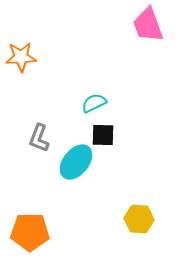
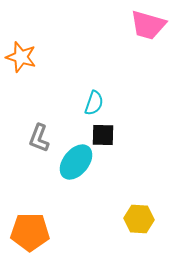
pink trapezoid: rotated 54 degrees counterclockwise
orange star: rotated 20 degrees clockwise
cyan semicircle: rotated 135 degrees clockwise
